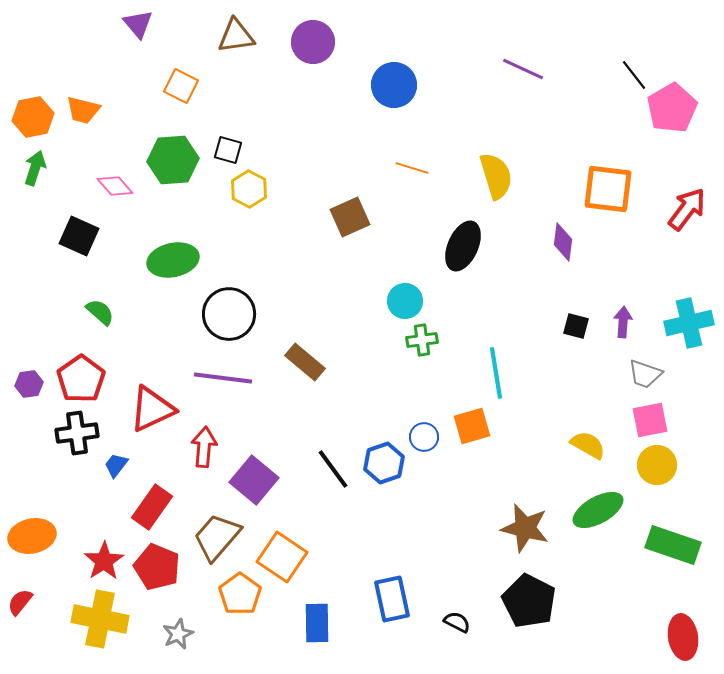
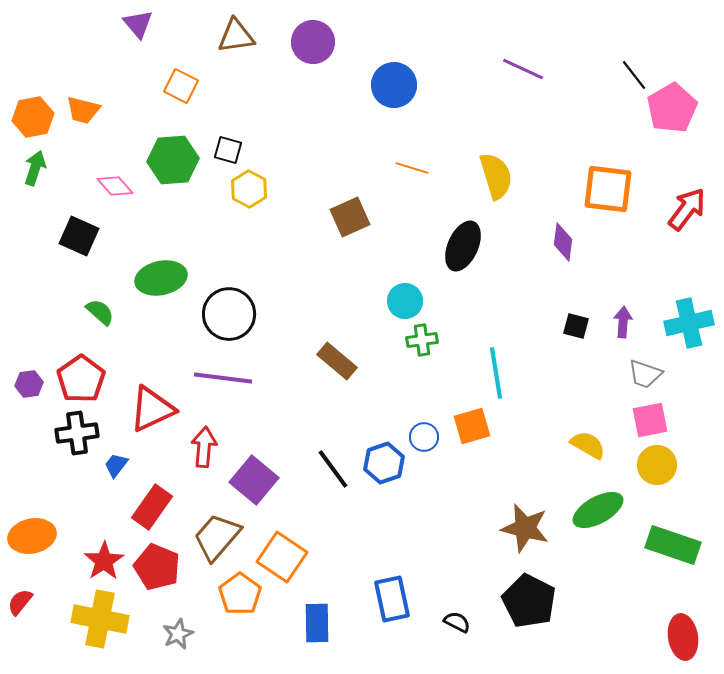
green ellipse at (173, 260): moved 12 px left, 18 px down
brown rectangle at (305, 362): moved 32 px right, 1 px up
